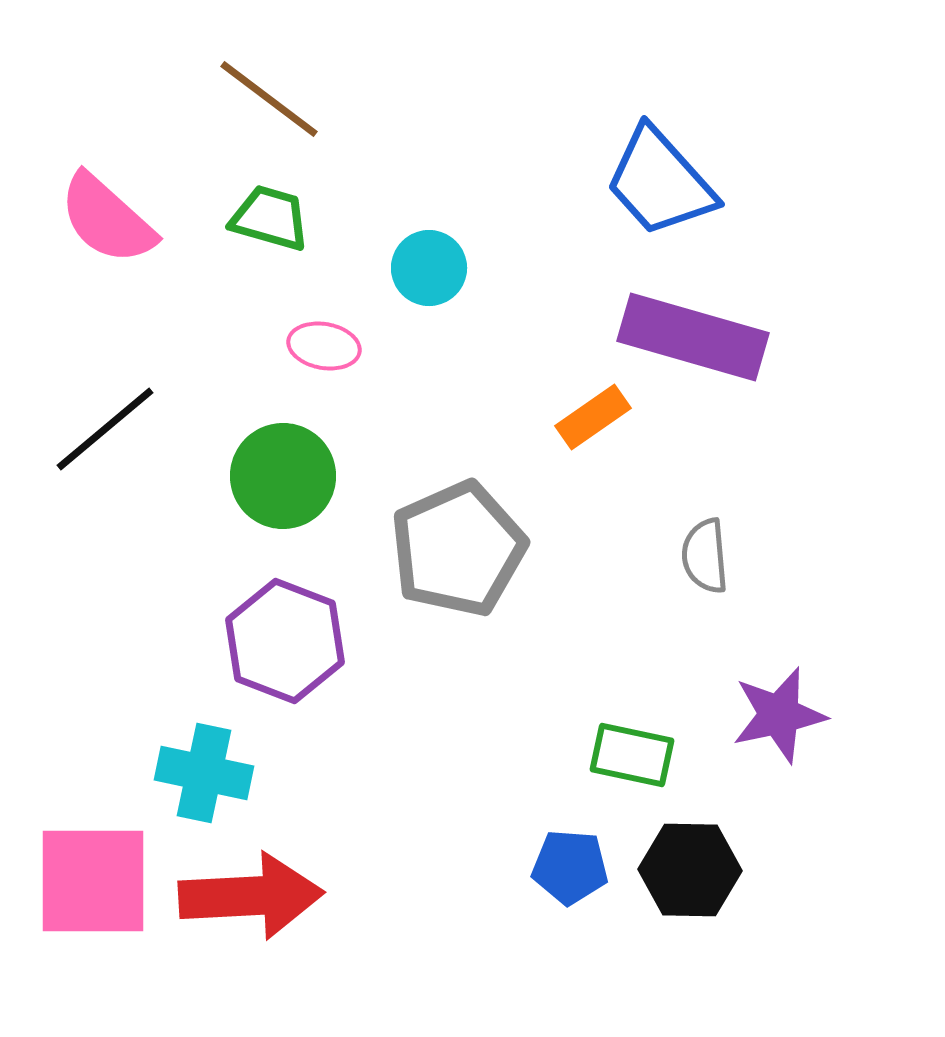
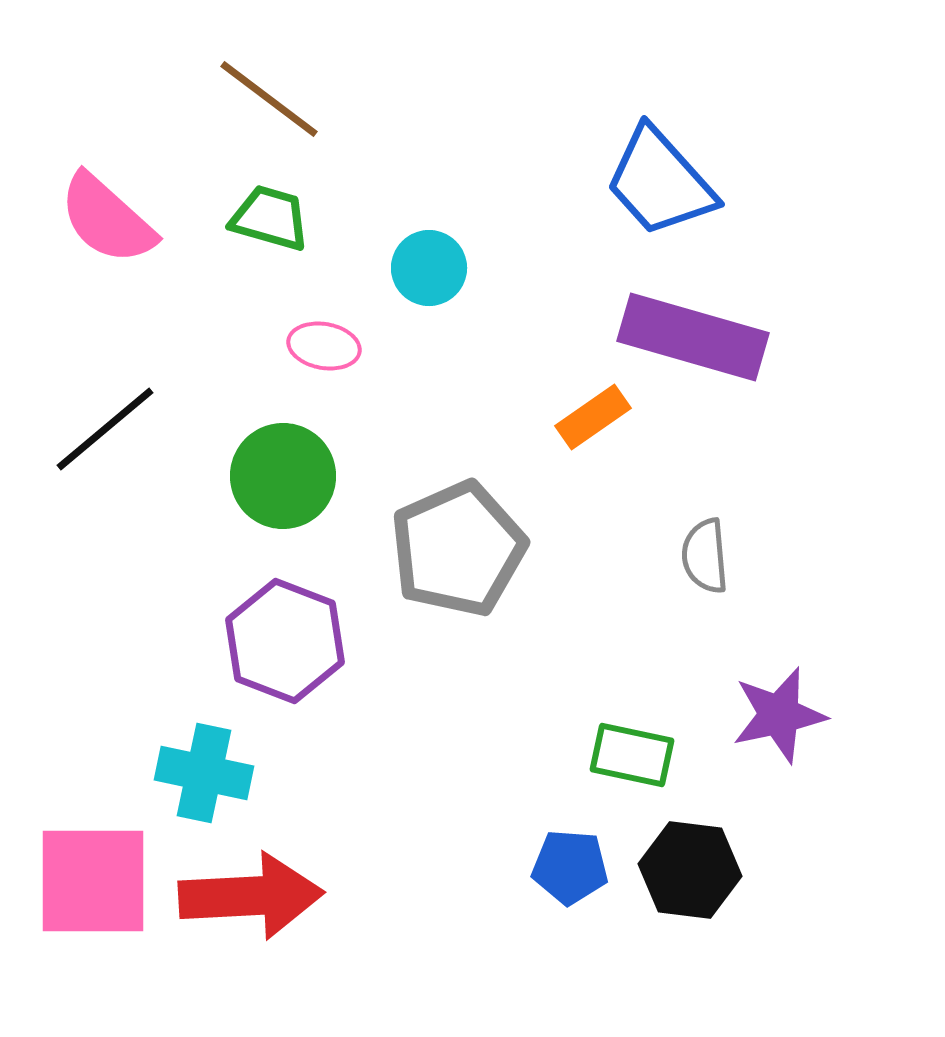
black hexagon: rotated 6 degrees clockwise
